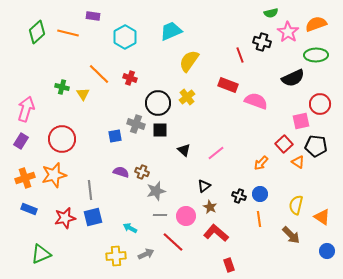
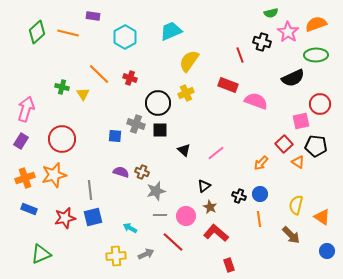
yellow cross at (187, 97): moved 1 px left, 4 px up; rotated 14 degrees clockwise
blue square at (115, 136): rotated 16 degrees clockwise
